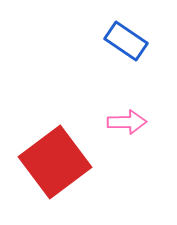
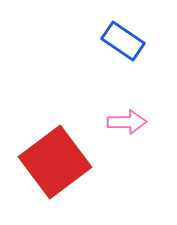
blue rectangle: moved 3 px left
